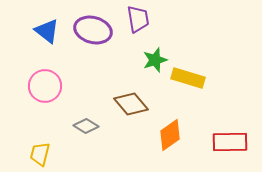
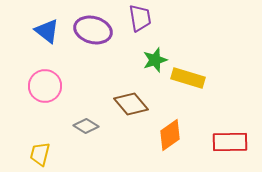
purple trapezoid: moved 2 px right, 1 px up
